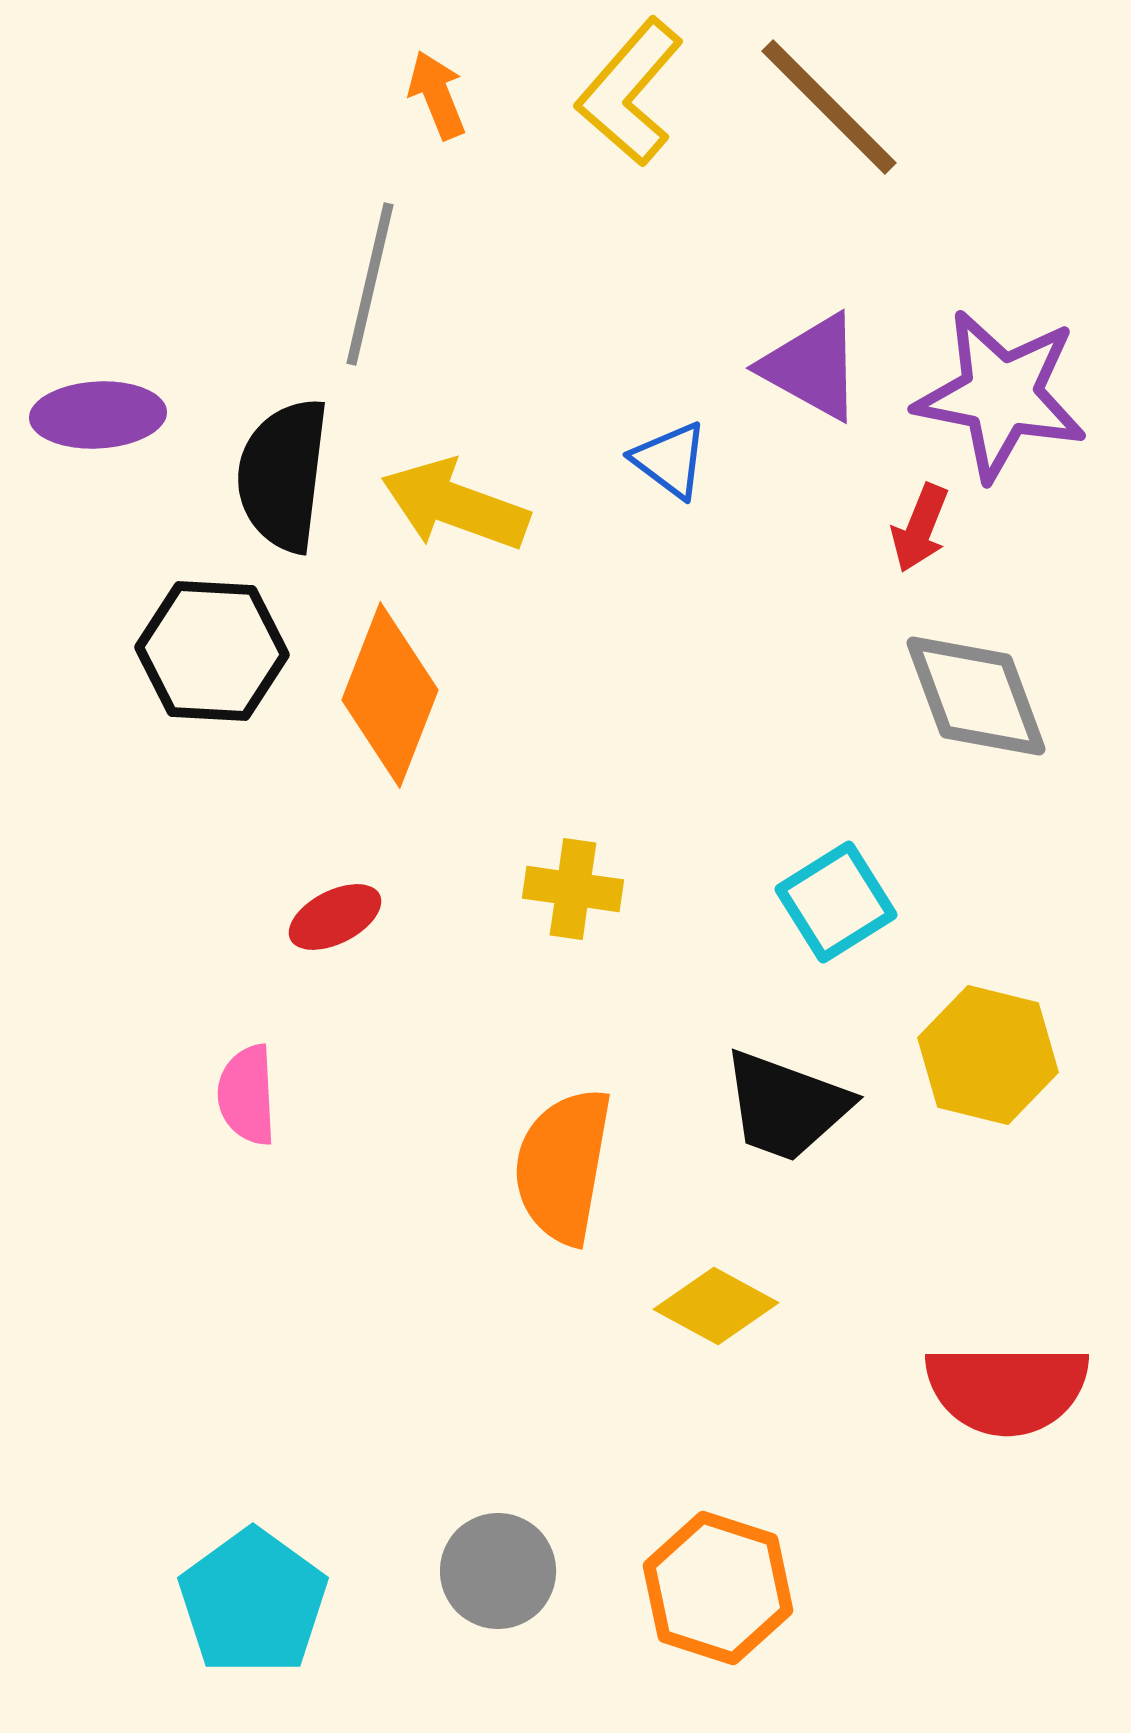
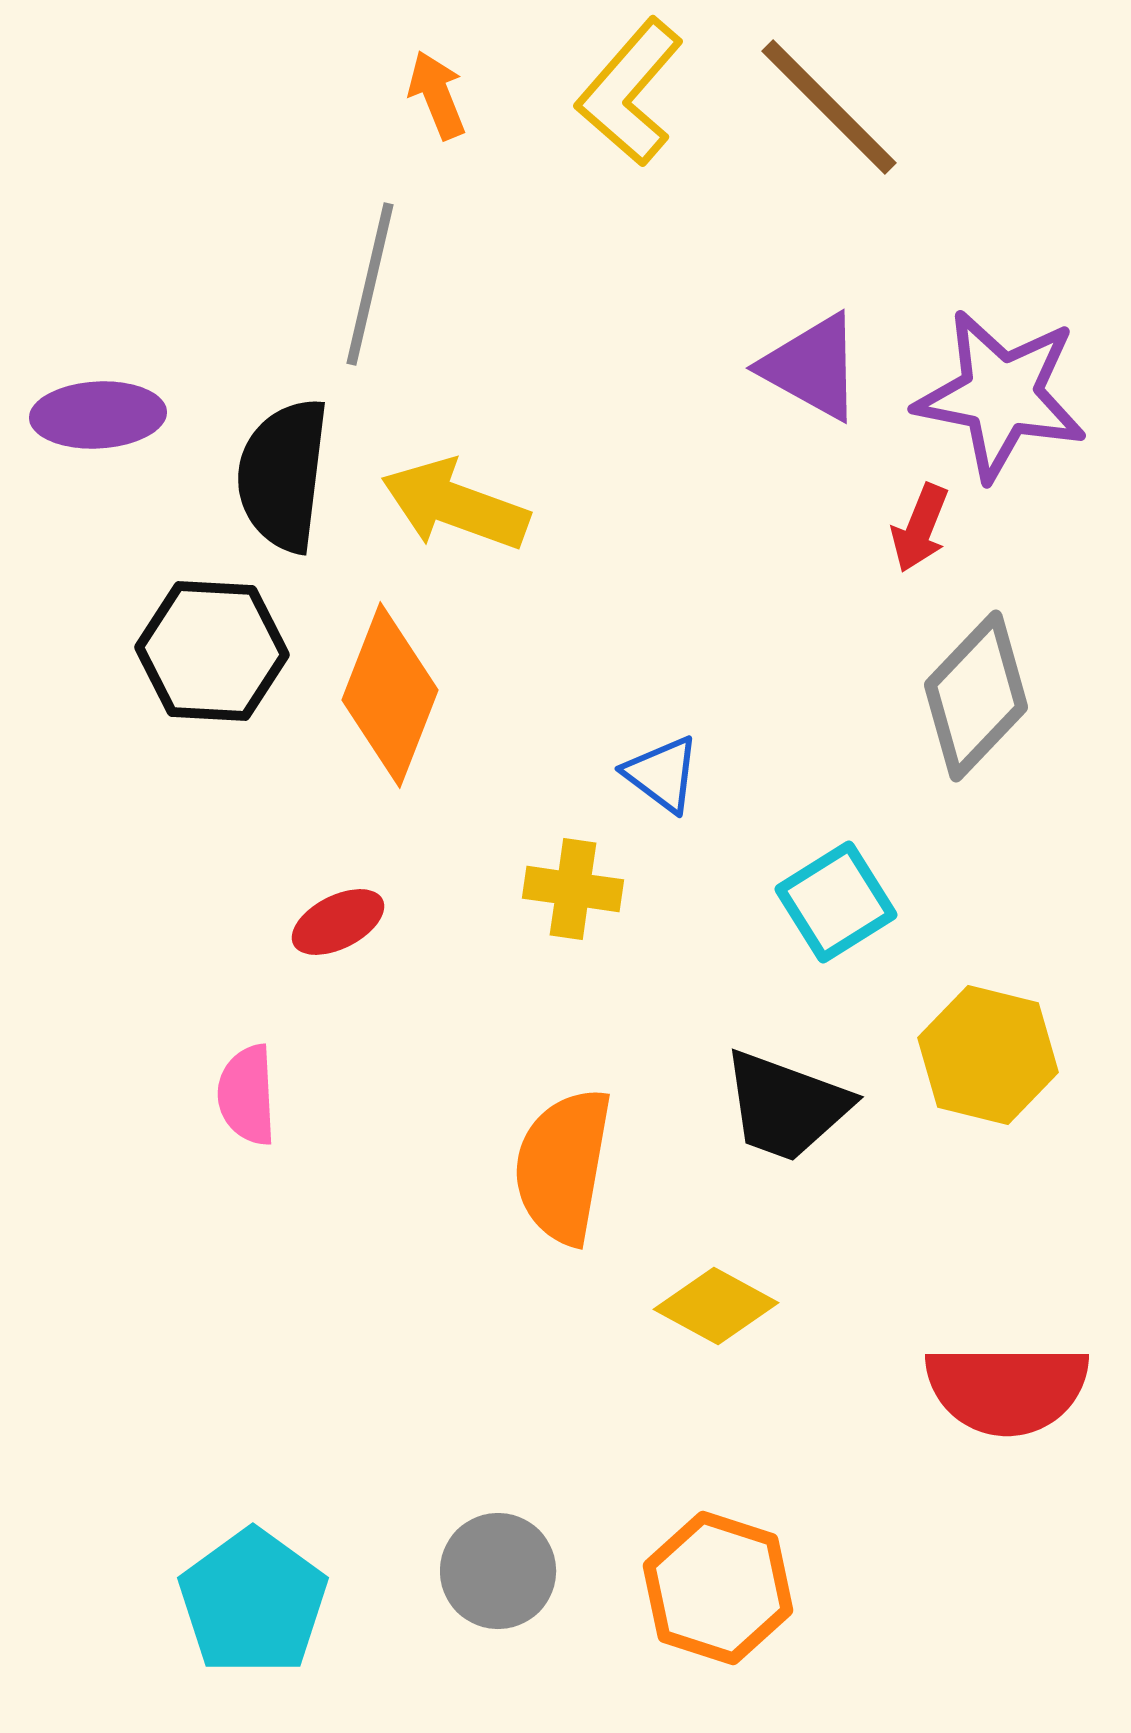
blue triangle: moved 8 px left, 314 px down
gray diamond: rotated 64 degrees clockwise
red ellipse: moved 3 px right, 5 px down
